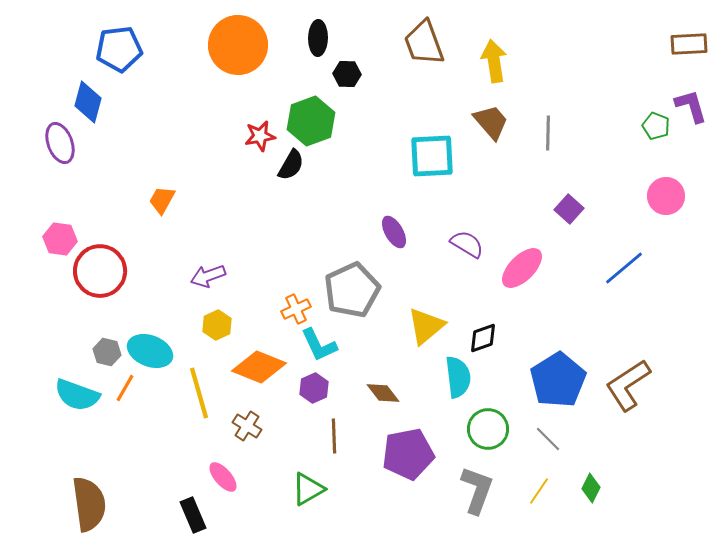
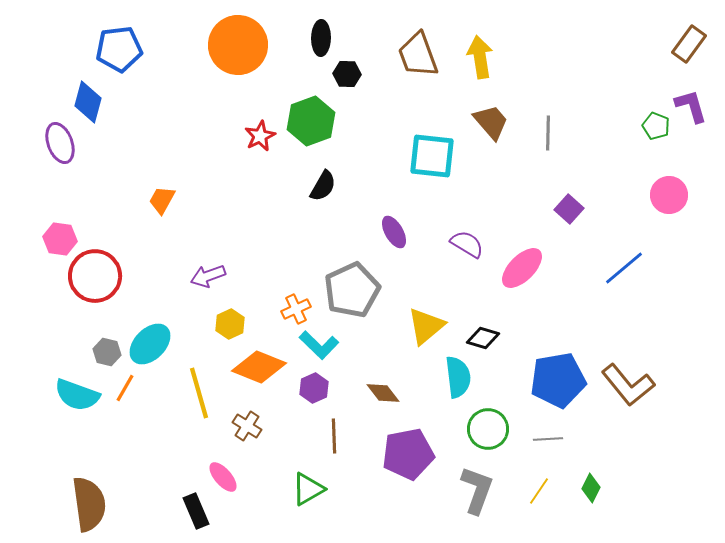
black ellipse at (318, 38): moved 3 px right
brown trapezoid at (424, 43): moved 6 px left, 12 px down
brown rectangle at (689, 44): rotated 51 degrees counterclockwise
yellow arrow at (494, 61): moved 14 px left, 4 px up
red star at (260, 136): rotated 16 degrees counterclockwise
cyan square at (432, 156): rotated 9 degrees clockwise
black semicircle at (291, 165): moved 32 px right, 21 px down
pink circle at (666, 196): moved 3 px right, 1 px up
red circle at (100, 271): moved 5 px left, 5 px down
yellow hexagon at (217, 325): moved 13 px right, 1 px up
black diamond at (483, 338): rotated 36 degrees clockwise
cyan L-shape at (319, 345): rotated 21 degrees counterclockwise
cyan ellipse at (150, 351): moved 7 px up; rotated 66 degrees counterclockwise
blue pentagon at (558, 380): rotated 22 degrees clockwise
brown L-shape at (628, 385): rotated 96 degrees counterclockwise
gray line at (548, 439): rotated 48 degrees counterclockwise
black rectangle at (193, 515): moved 3 px right, 4 px up
